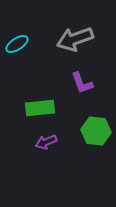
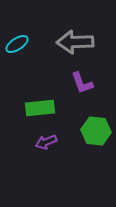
gray arrow: moved 3 px down; rotated 18 degrees clockwise
